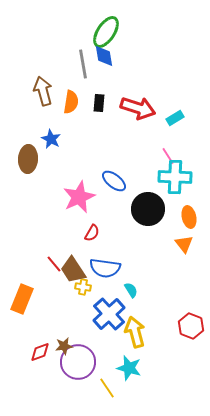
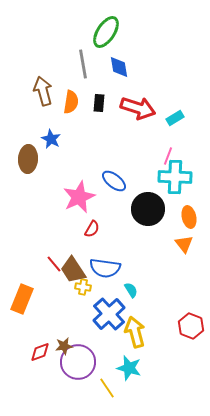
blue diamond: moved 15 px right, 11 px down
pink line: rotated 54 degrees clockwise
red semicircle: moved 4 px up
